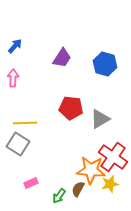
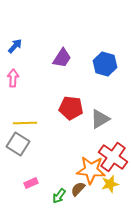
brown semicircle: rotated 14 degrees clockwise
